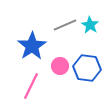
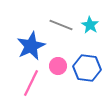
gray line: moved 4 px left; rotated 45 degrees clockwise
blue star: moved 1 px left; rotated 8 degrees clockwise
pink circle: moved 2 px left
pink line: moved 3 px up
